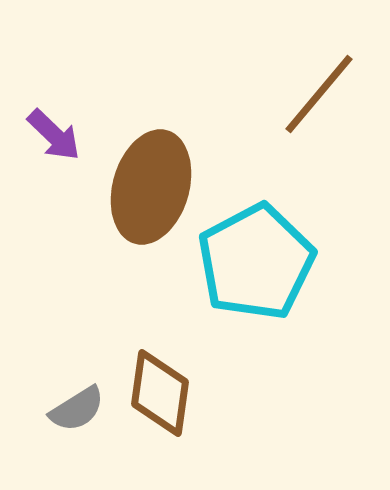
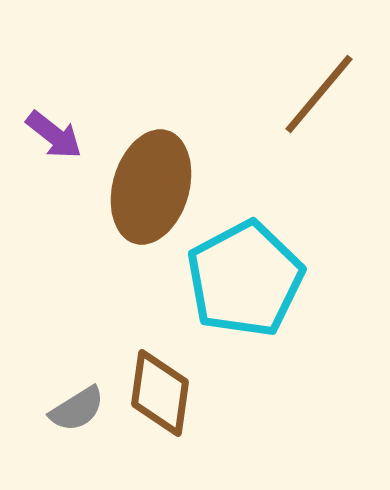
purple arrow: rotated 6 degrees counterclockwise
cyan pentagon: moved 11 px left, 17 px down
